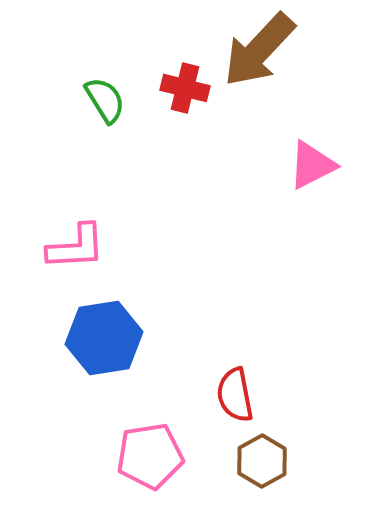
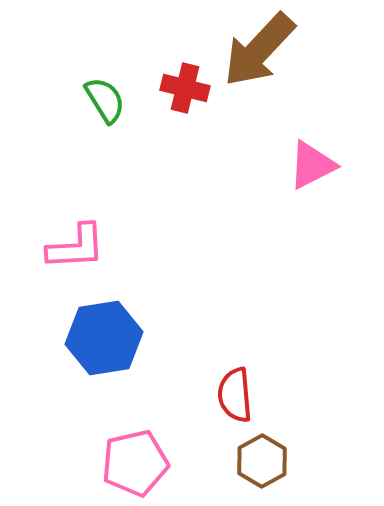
red semicircle: rotated 6 degrees clockwise
pink pentagon: moved 15 px left, 7 px down; rotated 4 degrees counterclockwise
